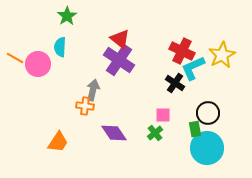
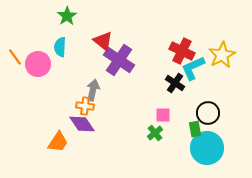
red triangle: moved 17 px left, 2 px down
orange line: moved 1 px up; rotated 24 degrees clockwise
purple diamond: moved 32 px left, 9 px up
